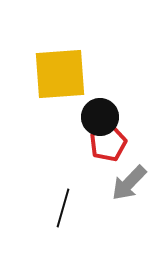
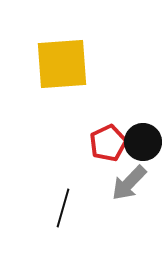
yellow square: moved 2 px right, 10 px up
black circle: moved 43 px right, 25 px down
